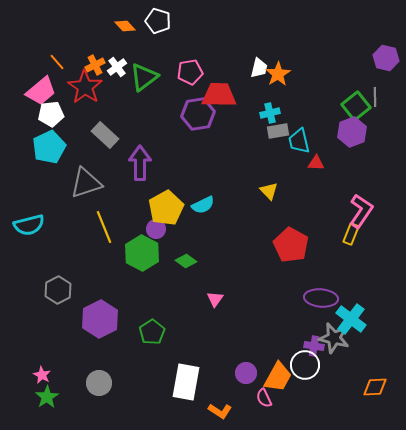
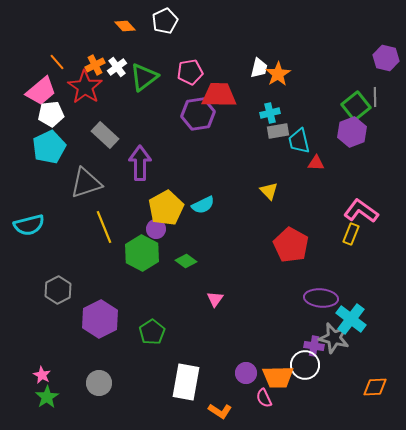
white pentagon at (158, 21): moved 7 px right; rotated 30 degrees clockwise
pink L-shape at (361, 211): rotated 88 degrees counterclockwise
orange trapezoid at (278, 377): rotated 60 degrees clockwise
